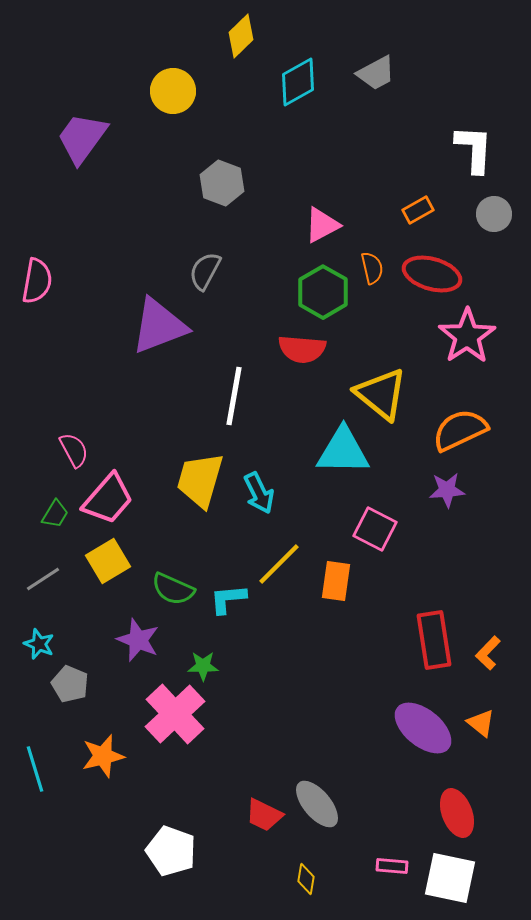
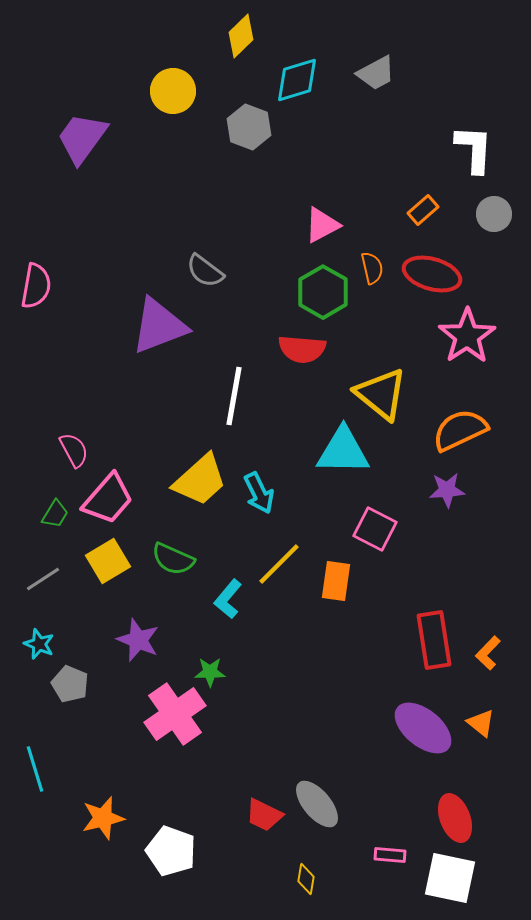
cyan diamond at (298, 82): moved 1 px left, 2 px up; rotated 12 degrees clockwise
gray hexagon at (222, 183): moved 27 px right, 56 px up
orange rectangle at (418, 210): moved 5 px right; rotated 12 degrees counterclockwise
gray semicircle at (205, 271): rotated 81 degrees counterclockwise
pink semicircle at (37, 281): moved 1 px left, 5 px down
yellow trapezoid at (200, 480): rotated 148 degrees counterclockwise
green semicircle at (173, 589): moved 30 px up
cyan L-shape at (228, 599): rotated 45 degrees counterclockwise
green star at (203, 666): moved 7 px right, 6 px down
pink cross at (175, 714): rotated 8 degrees clockwise
orange star at (103, 756): moved 62 px down
red ellipse at (457, 813): moved 2 px left, 5 px down
pink rectangle at (392, 866): moved 2 px left, 11 px up
